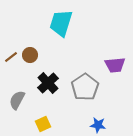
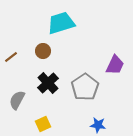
cyan trapezoid: rotated 56 degrees clockwise
brown circle: moved 13 px right, 4 px up
purple trapezoid: rotated 60 degrees counterclockwise
